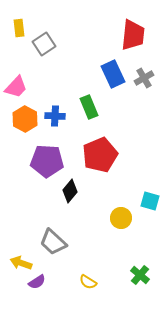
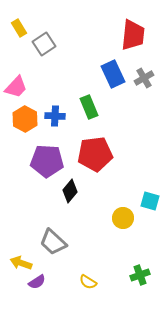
yellow rectangle: rotated 24 degrees counterclockwise
red pentagon: moved 5 px left, 1 px up; rotated 16 degrees clockwise
yellow circle: moved 2 px right
green cross: rotated 30 degrees clockwise
